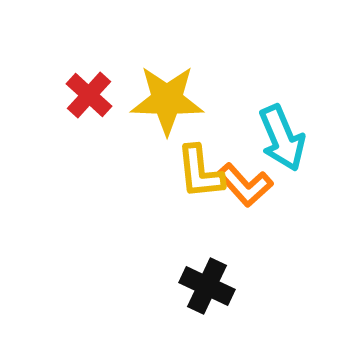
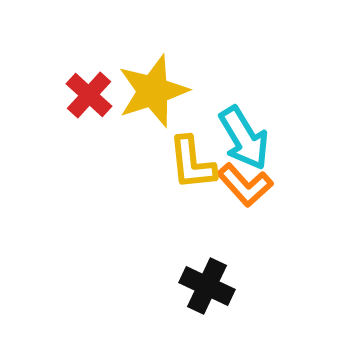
yellow star: moved 14 px left, 9 px up; rotated 20 degrees counterclockwise
cyan arrow: moved 38 px left; rotated 8 degrees counterclockwise
yellow L-shape: moved 8 px left, 9 px up
